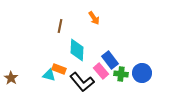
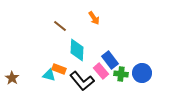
brown line: rotated 64 degrees counterclockwise
brown star: moved 1 px right
black L-shape: moved 1 px up
